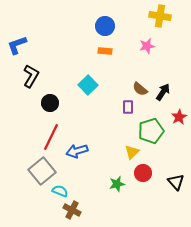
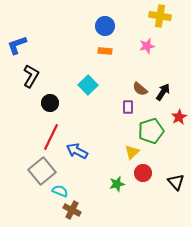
blue arrow: rotated 45 degrees clockwise
